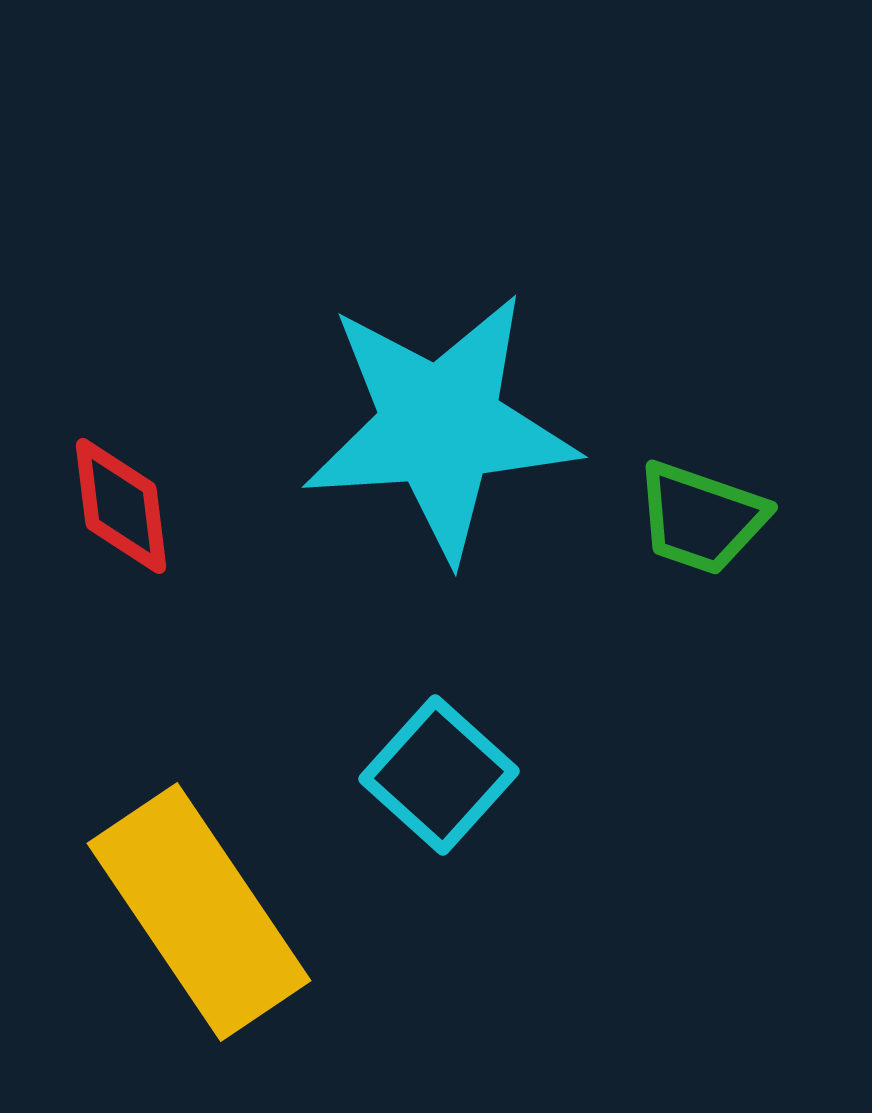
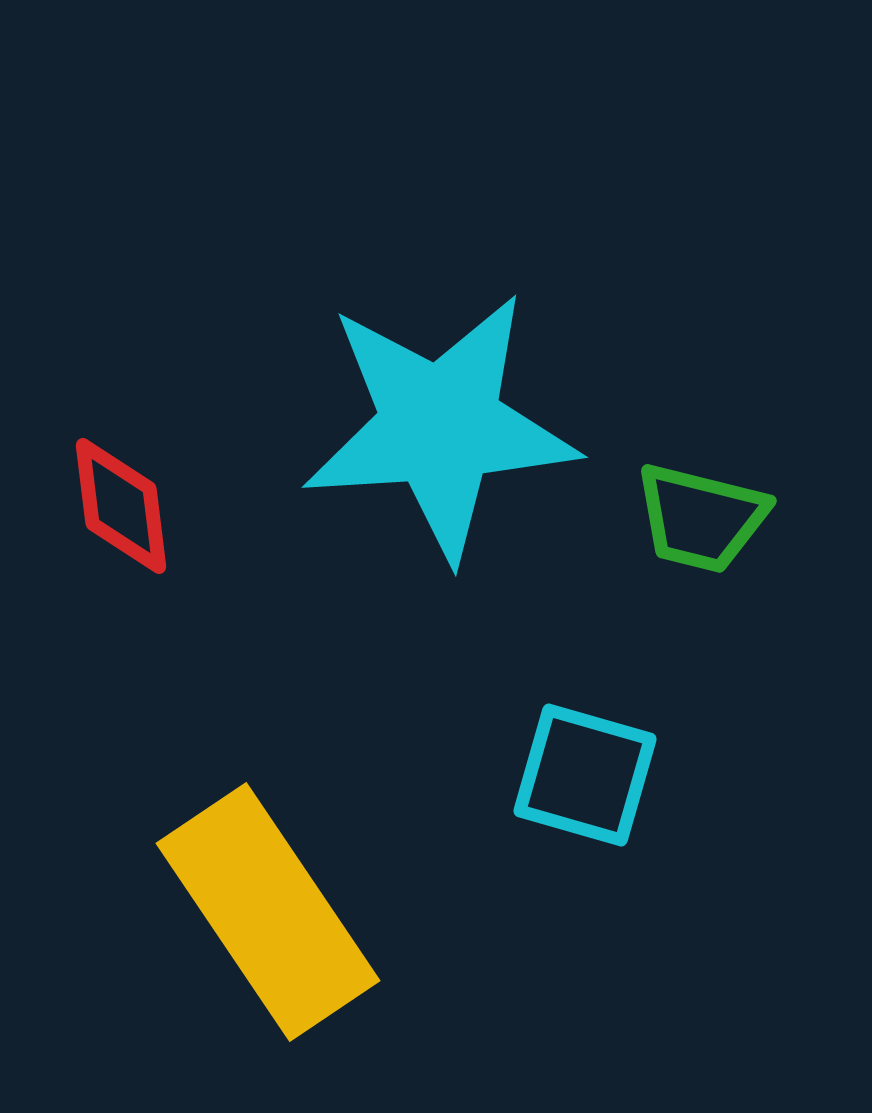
green trapezoid: rotated 5 degrees counterclockwise
cyan square: moved 146 px right; rotated 26 degrees counterclockwise
yellow rectangle: moved 69 px right
